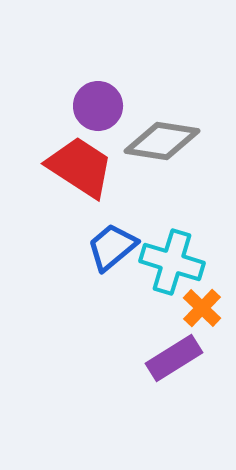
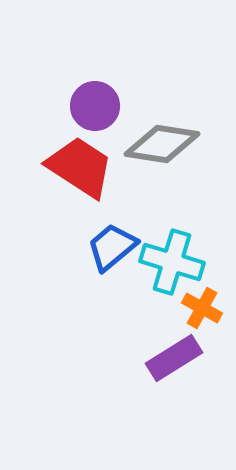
purple circle: moved 3 px left
gray diamond: moved 3 px down
orange cross: rotated 15 degrees counterclockwise
